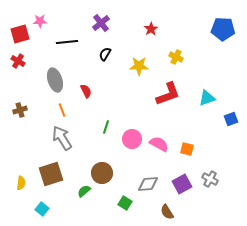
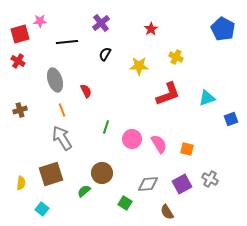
blue pentagon: rotated 25 degrees clockwise
pink semicircle: rotated 30 degrees clockwise
